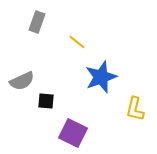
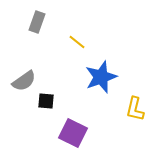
gray semicircle: moved 2 px right; rotated 10 degrees counterclockwise
